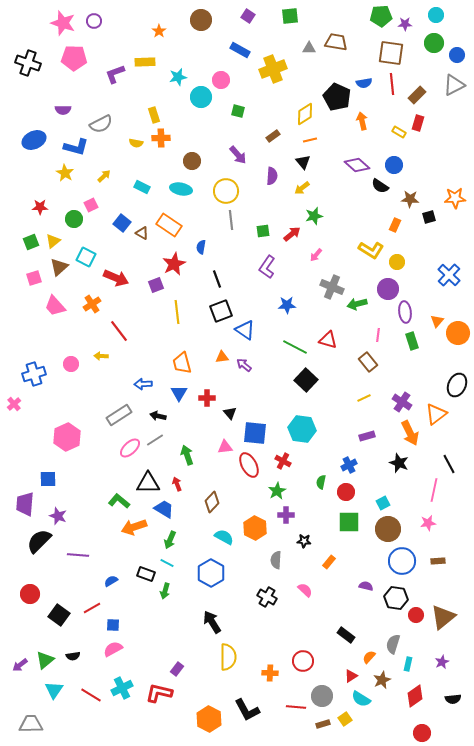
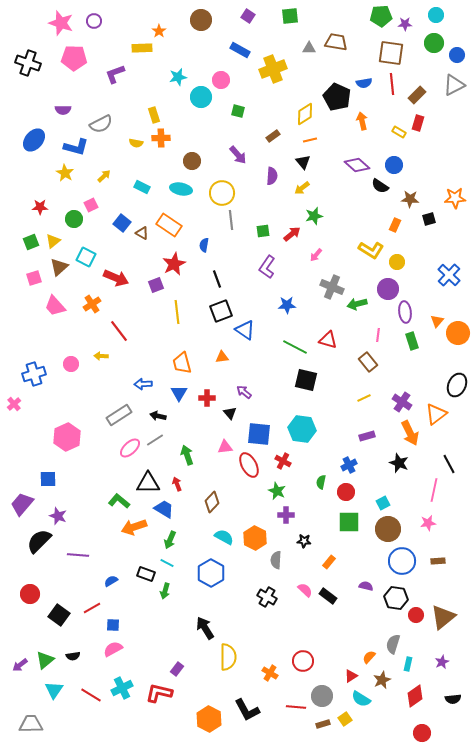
pink star at (63, 23): moved 2 px left
yellow rectangle at (145, 62): moved 3 px left, 14 px up
blue ellipse at (34, 140): rotated 25 degrees counterclockwise
yellow circle at (226, 191): moved 4 px left, 2 px down
black square at (429, 217): moved 2 px down
blue semicircle at (201, 247): moved 3 px right, 2 px up
purple arrow at (244, 365): moved 27 px down
black square at (306, 380): rotated 30 degrees counterclockwise
blue square at (255, 433): moved 4 px right, 1 px down
green star at (277, 491): rotated 18 degrees counterclockwise
purple trapezoid at (25, 504): moved 3 px left; rotated 35 degrees clockwise
orange hexagon at (255, 528): moved 10 px down
black arrow at (212, 622): moved 7 px left, 6 px down
black rectangle at (346, 635): moved 18 px left, 39 px up
orange cross at (270, 673): rotated 28 degrees clockwise
